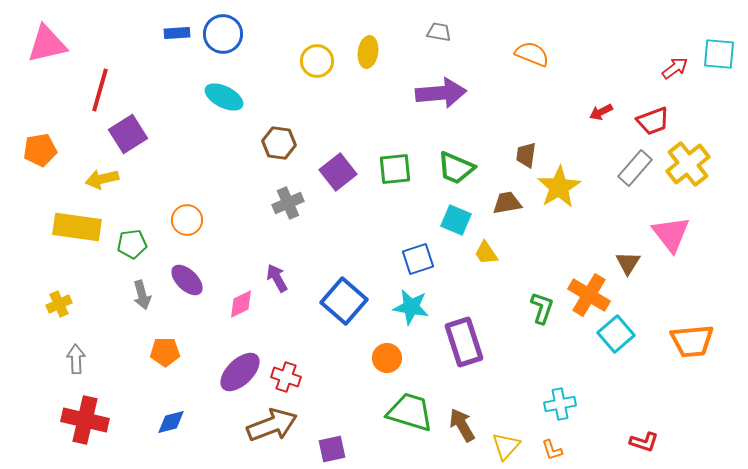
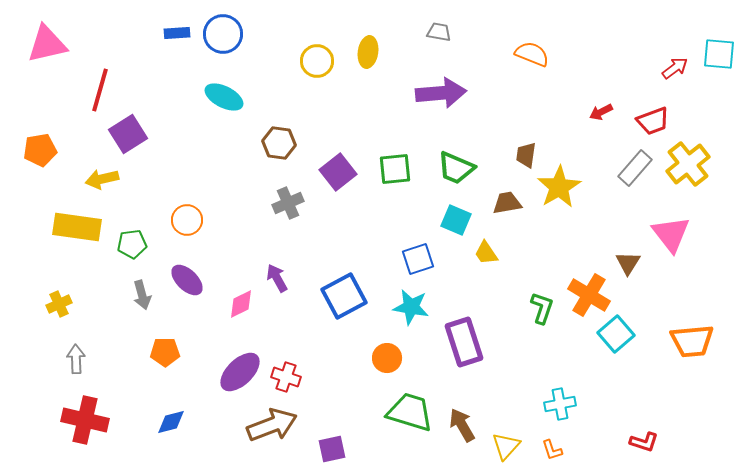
blue square at (344, 301): moved 5 px up; rotated 21 degrees clockwise
